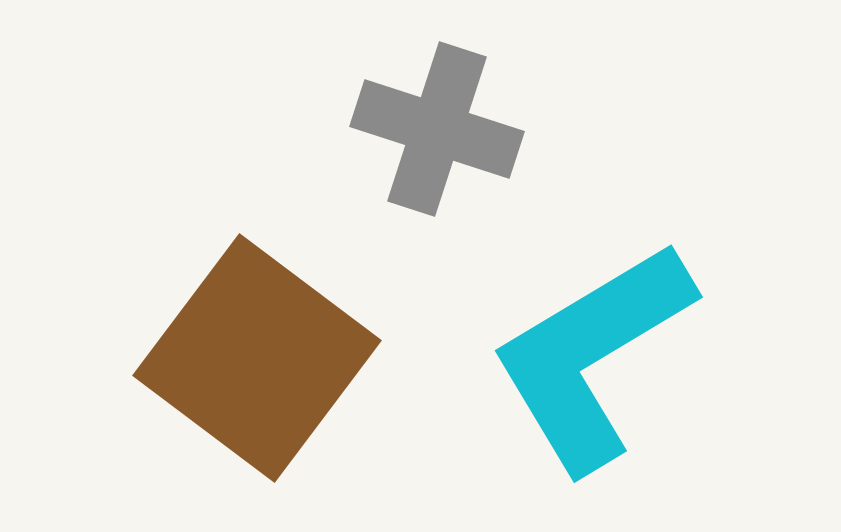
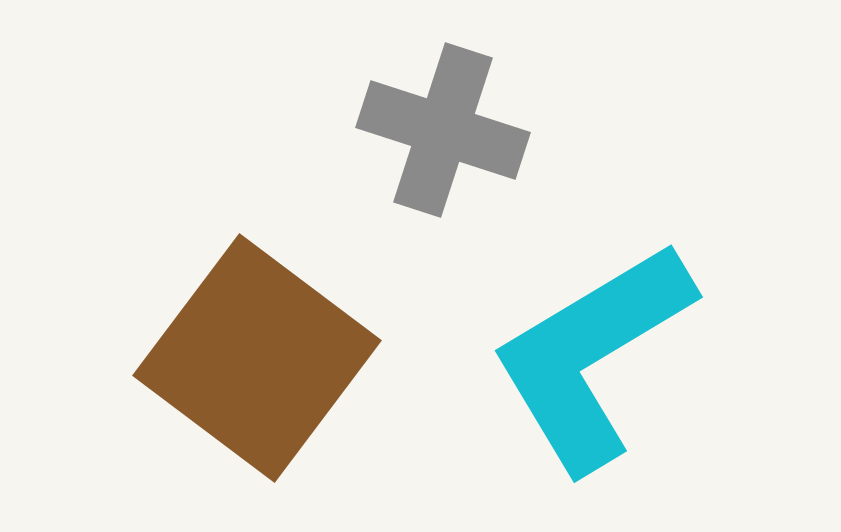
gray cross: moved 6 px right, 1 px down
